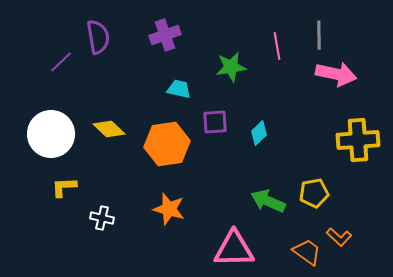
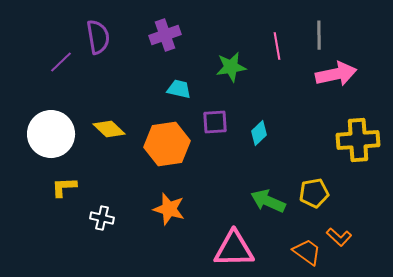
pink arrow: rotated 24 degrees counterclockwise
